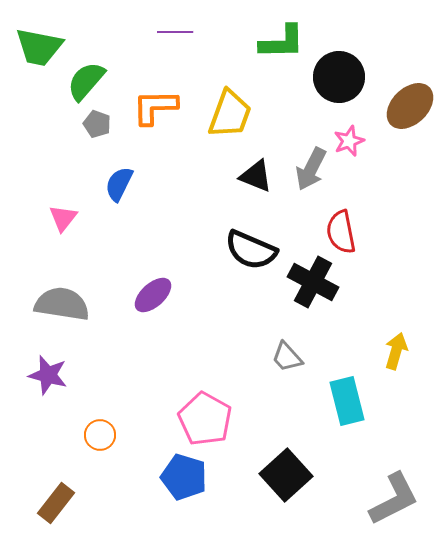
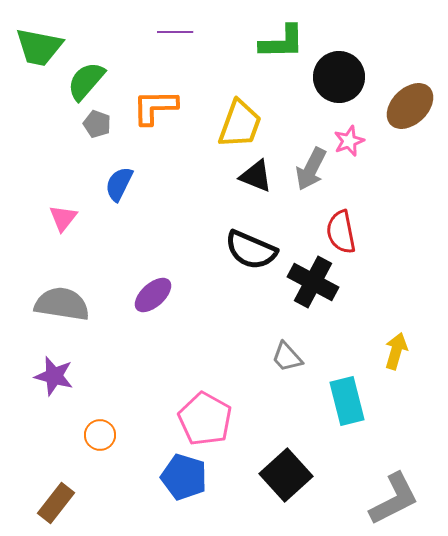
yellow trapezoid: moved 10 px right, 10 px down
purple star: moved 6 px right, 1 px down
